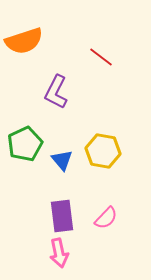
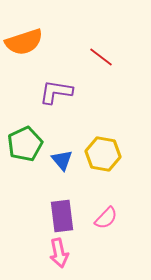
orange semicircle: moved 1 px down
purple L-shape: rotated 72 degrees clockwise
yellow hexagon: moved 3 px down
